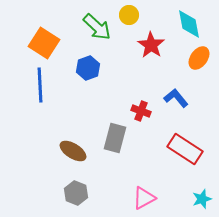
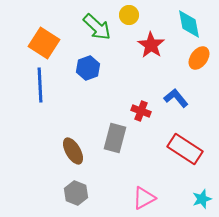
brown ellipse: rotated 28 degrees clockwise
